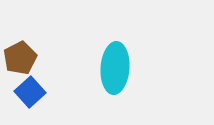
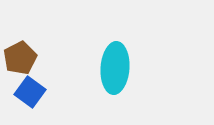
blue square: rotated 12 degrees counterclockwise
